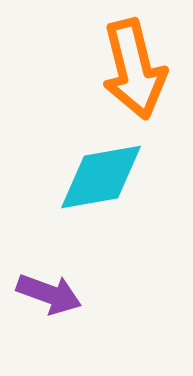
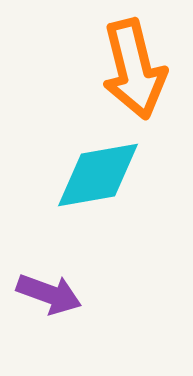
cyan diamond: moved 3 px left, 2 px up
